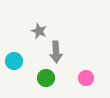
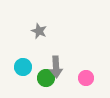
gray arrow: moved 15 px down
cyan circle: moved 9 px right, 6 px down
